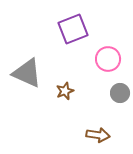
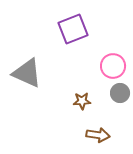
pink circle: moved 5 px right, 7 px down
brown star: moved 17 px right, 10 px down; rotated 18 degrees clockwise
